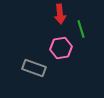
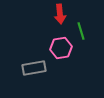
green line: moved 2 px down
gray rectangle: rotated 30 degrees counterclockwise
